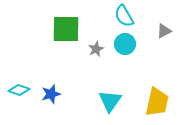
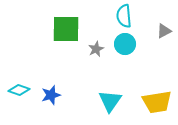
cyan semicircle: rotated 25 degrees clockwise
blue star: moved 1 px down
yellow trapezoid: rotated 68 degrees clockwise
